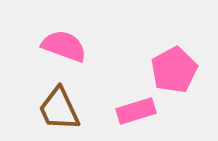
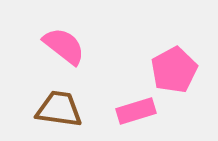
pink semicircle: rotated 18 degrees clockwise
brown trapezoid: rotated 123 degrees clockwise
